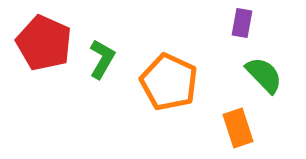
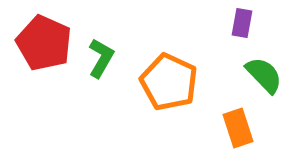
green L-shape: moved 1 px left, 1 px up
